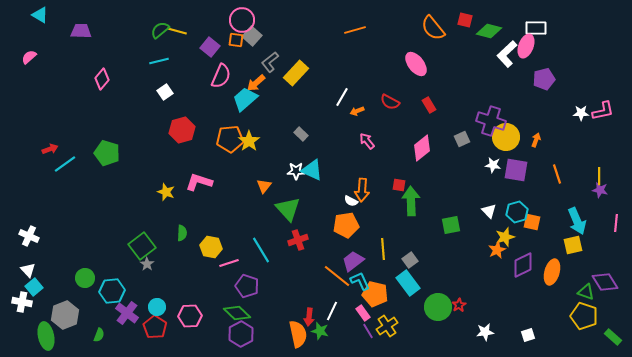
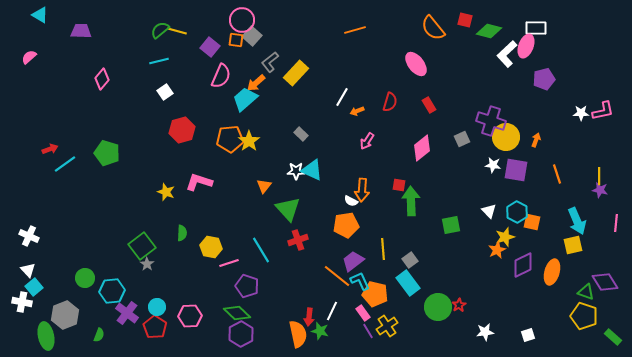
red semicircle at (390, 102): rotated 102 degrees counterclockwise
pink arrow at (367, 141): rotated 108 degrees counterclockwise
cyan hexagon at (517, 212): rotated 15 degrees counterclockwise
